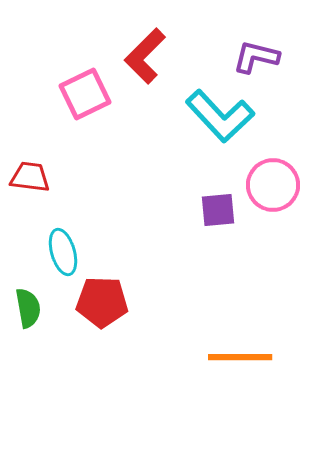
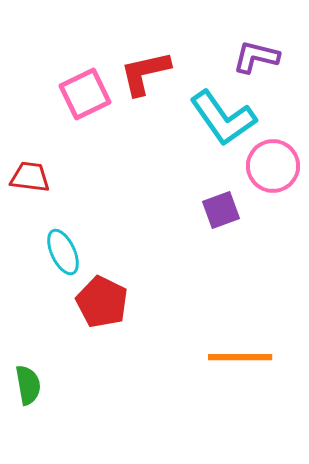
red L-shape: moved 17 px down; rotated 32 degrees clockwise
cyan L-shape: moved 3 px right, 2 px down; rotated 8 degrees clockwise
pink circle: moved 19 px up
purple square: moved 3 px right; rotated 15 degrees counterclockwise
cyan ellipse: rotated 9 degrees counterclockwise
red pentagon: rotated 24 degrees clockwise
green semicircle: moved 77 px down
